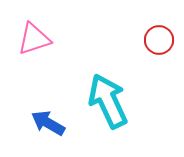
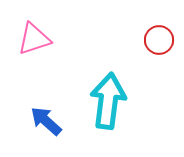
cyan arrow: rotated 32 degrees clockwise
blue arrow: moved 2 px left, 2 px up; rotated 12 degrees clockwise
